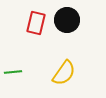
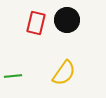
green line: moved 4 px down
